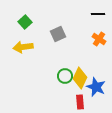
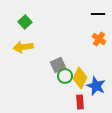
gray square: moved 31 px down
blue star: moved 1 px up
